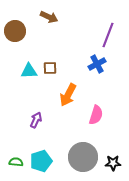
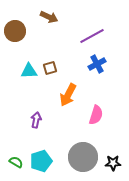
purple line: moved 16 px left, 1 px down; rotated 40 degrees clockwise
brown square: rotated 16 degrees counterclockwise
purple arrow: rotated 14 degrees counterclockwise
green semicircle: rotated 24 degrees clockwise
